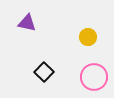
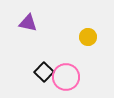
purple triangle: moved 1 px right
pink circle: moved 28 px left
